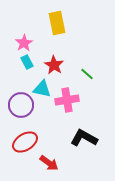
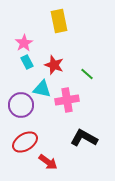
yellow rectangle: moved 2 px right, 2 px up
red star: rotated 12 degrees counterclockwise
red arrow: moved 1 px left, 1 px up
